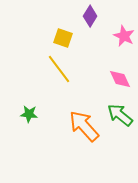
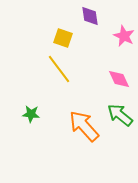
purple diamond: rotated 40 degrees counterclockwise
pink diamond: moved 1 px left
green star: moved 2 px right
